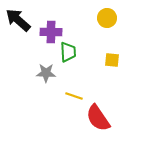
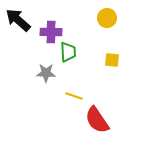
red semicircle: moved 1 px left, 2 px down
